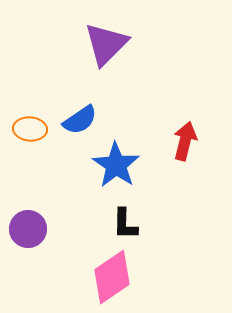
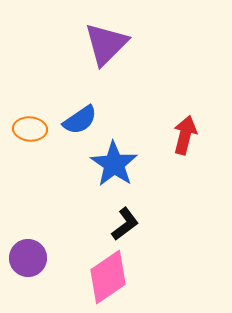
red arrow: moved 6 px up
blue star: moved 2 px left, 1 px up
black L-shape: rotated 128 degrees counterclockwise
purple circle: moved 29 px down
pink diamond: moved 4 px left
